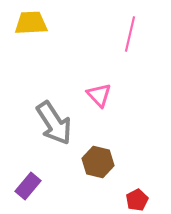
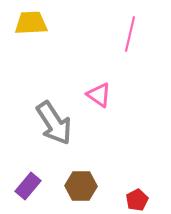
pink triangle: rotated 12 degrees counterclockwise
brown hexagon: moved 17 px left, 24 px down; rotated 12 degrees counterclockwise
